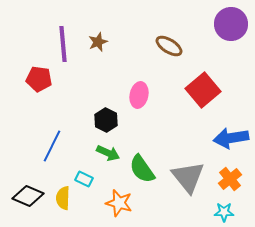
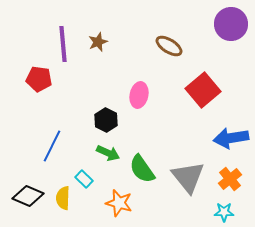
cyan rectangle: rotated 18 degrees clockwise
